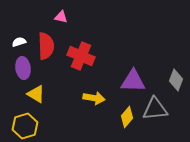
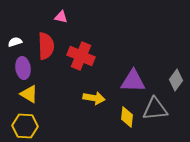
white semicircle: moved 4 px left
gray diamond: rotated 15 degrees clockwise
yellow triangle: moved 7 px left
yellow diamond: rotated 35 degrees counterclockwise
yellow hexagon: rotated 20 degrees clockwise
